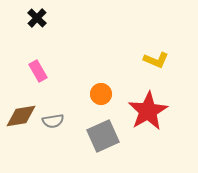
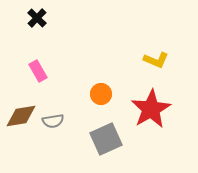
red star: moved 3 px right, 2 px up
gray square: moved 3 px right, 3 px down
